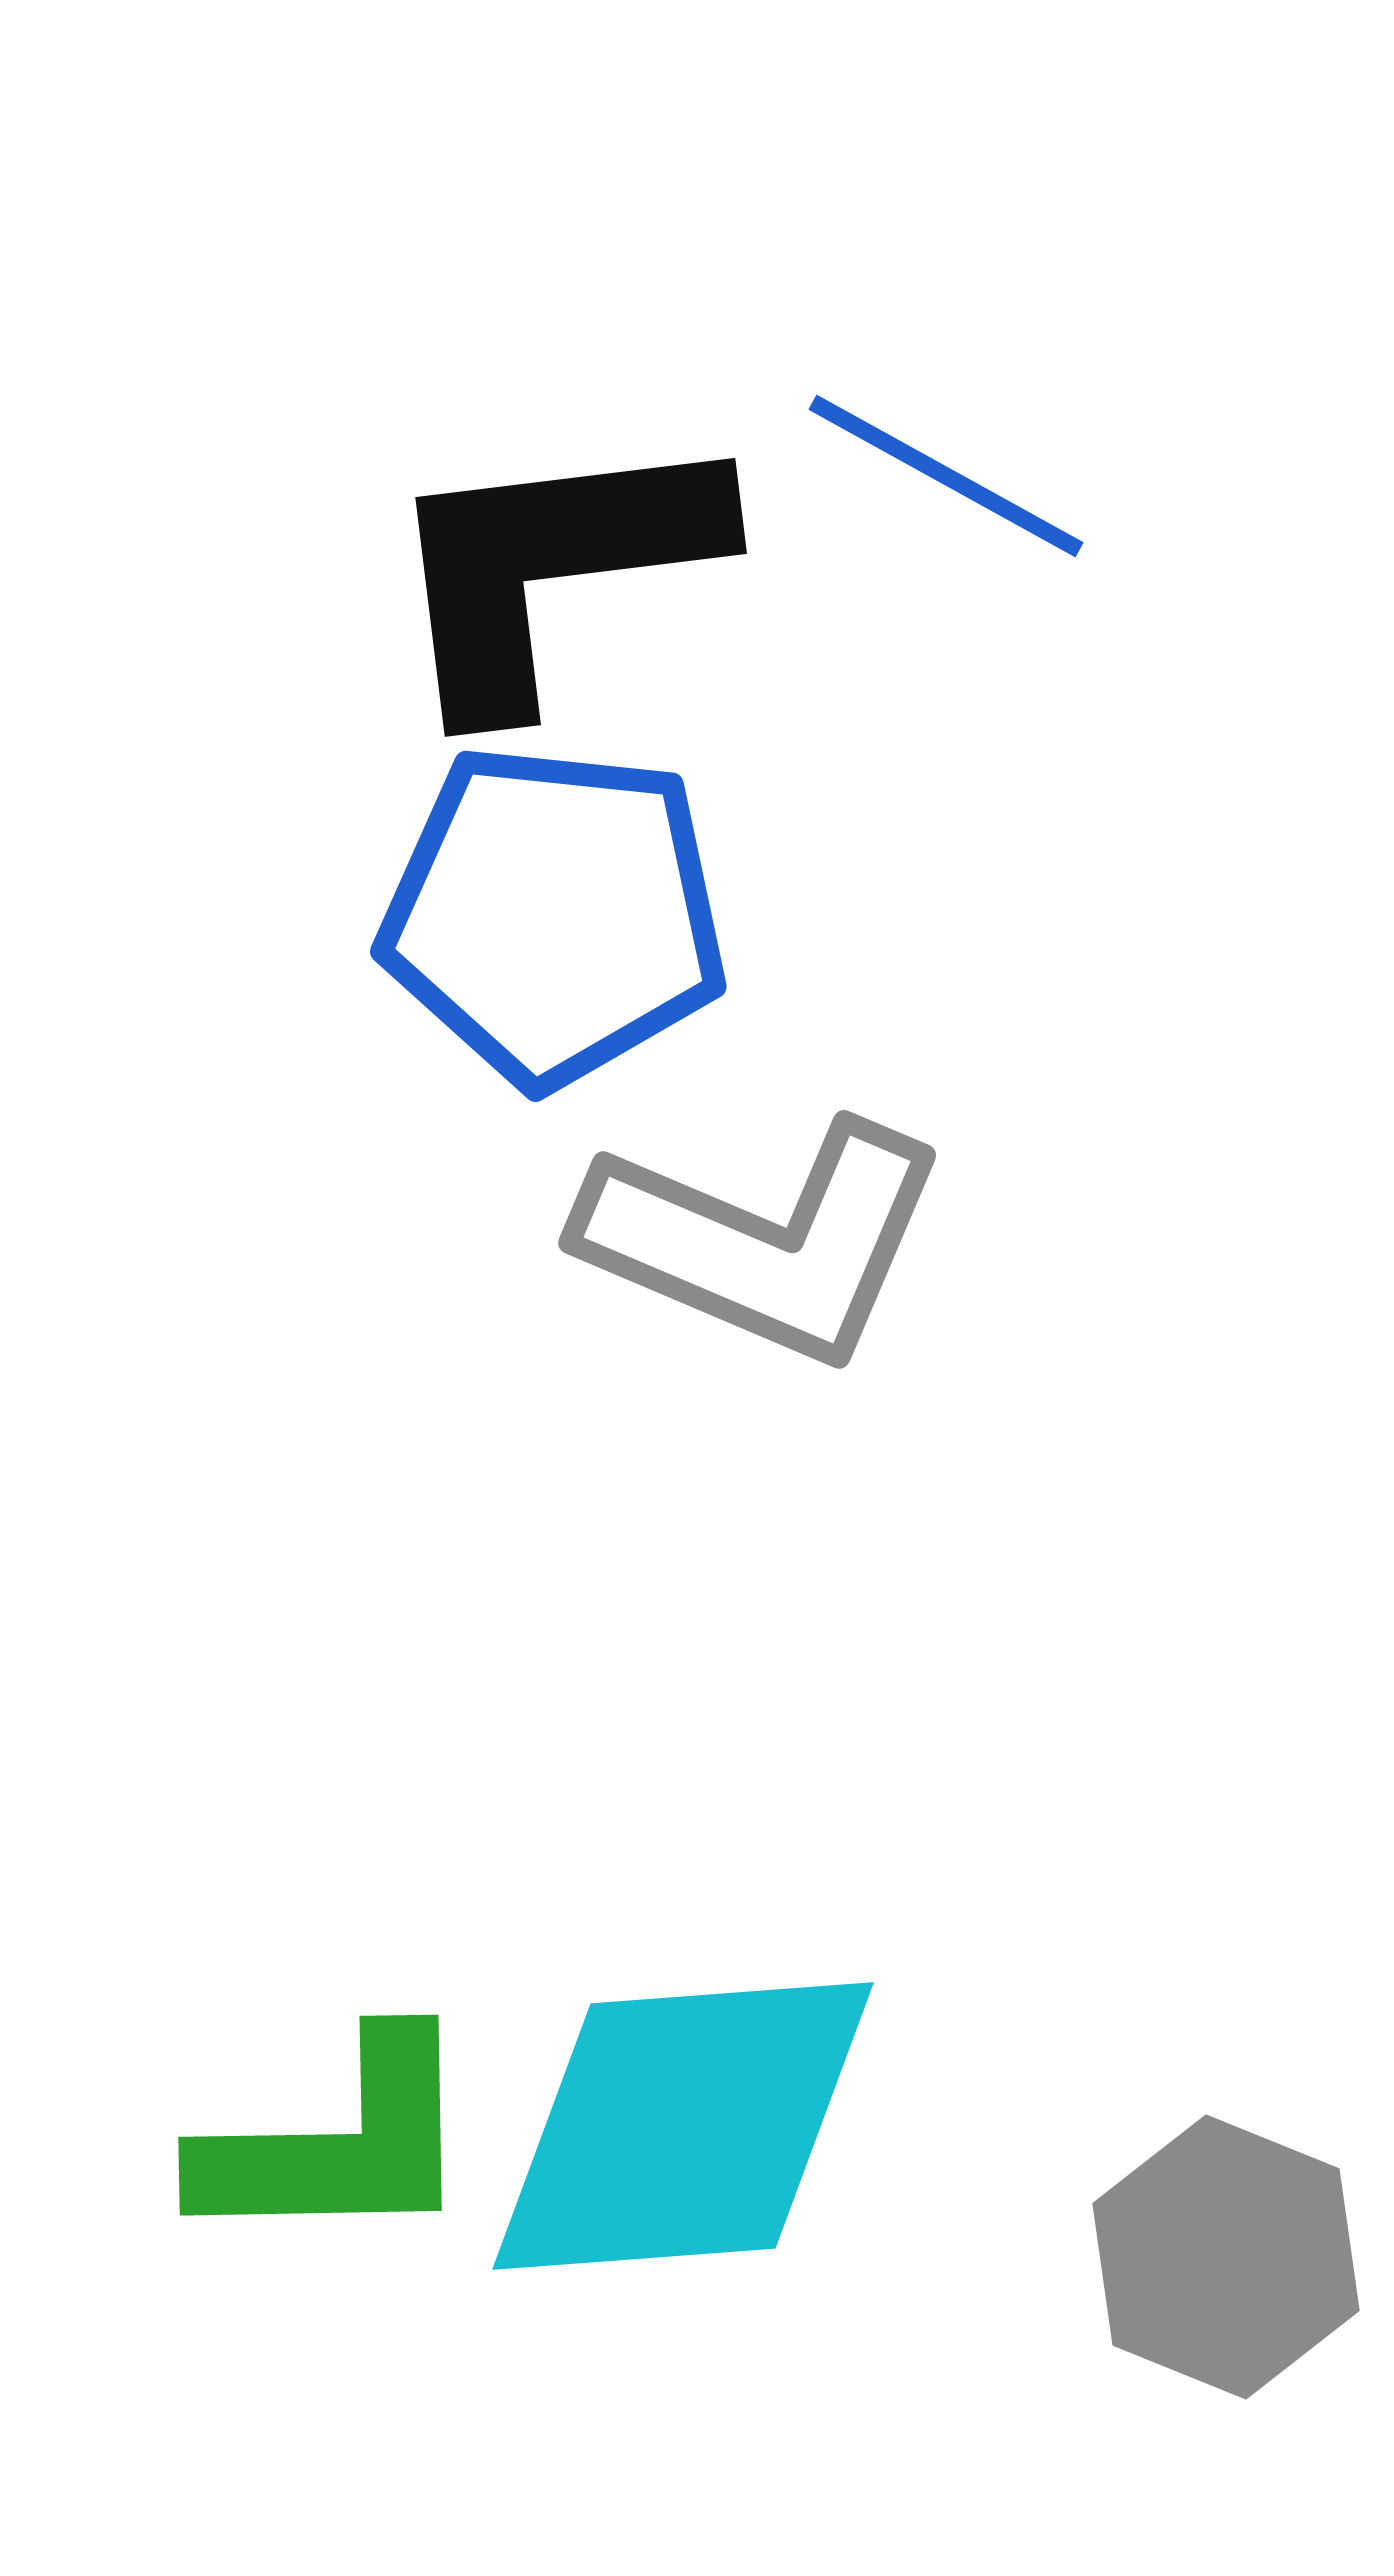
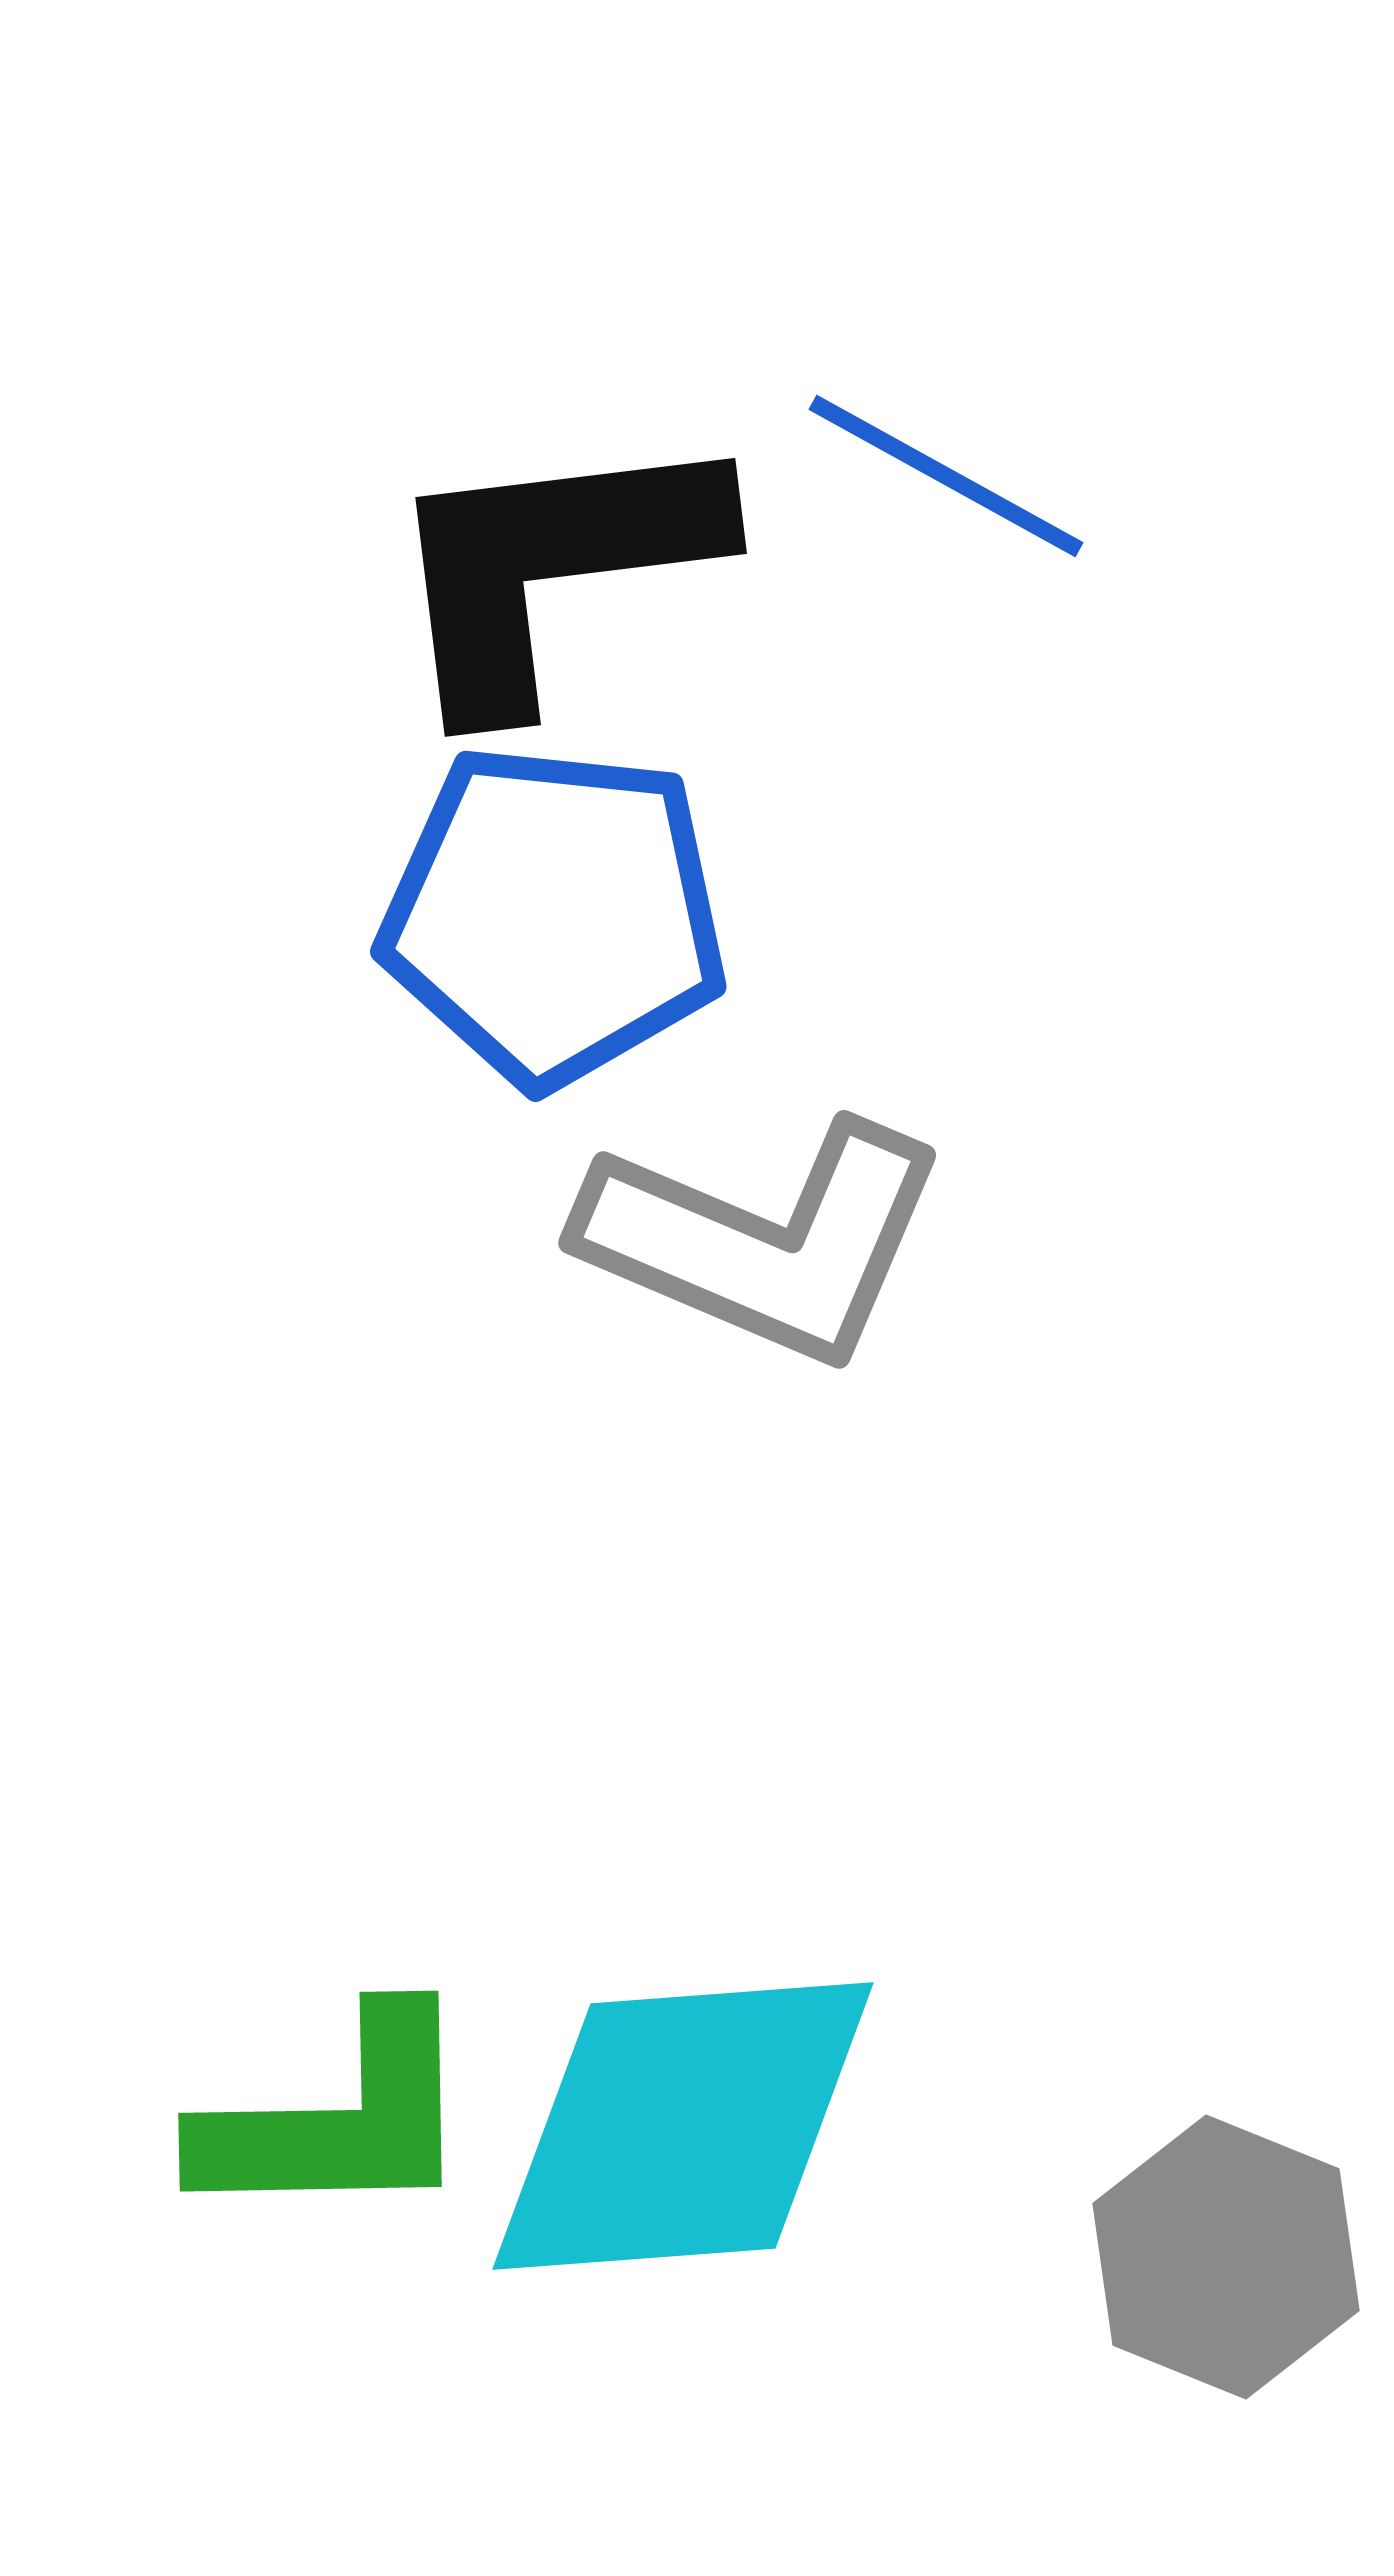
green L-shape: moved 24 px up
